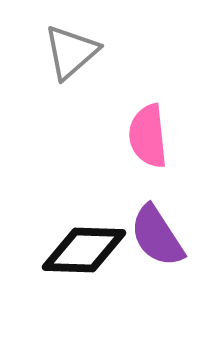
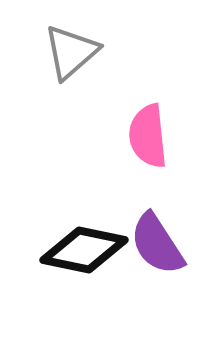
purple semicircle: moved 8 px down
black diamond: rotated 10 degrees clockwise
